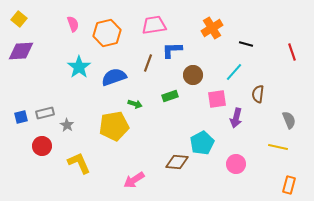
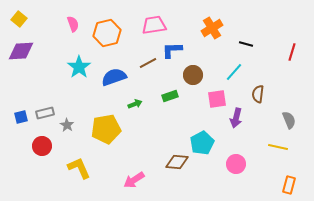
red line: rotated 36 degrees clockwise
brown line: rotated 42 degrees clockwise
green arrow: rotated 40 degrees counterclockwise
yellow pentagon: moved 8 px left, 3 px down
yellow L-shape: moved 5 px down
